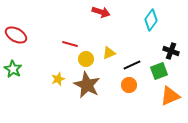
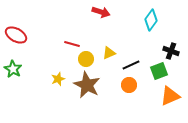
red line: moved 2 px right
black line: moved 1 px left
